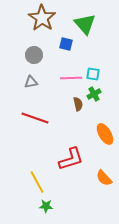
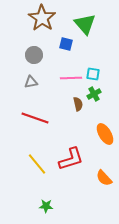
yellow line: moved 18 px up; rotated 10 degrees counterclockwise
